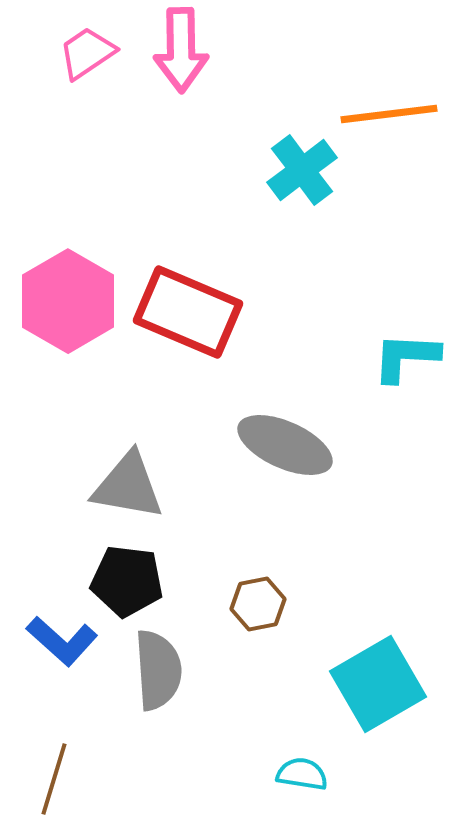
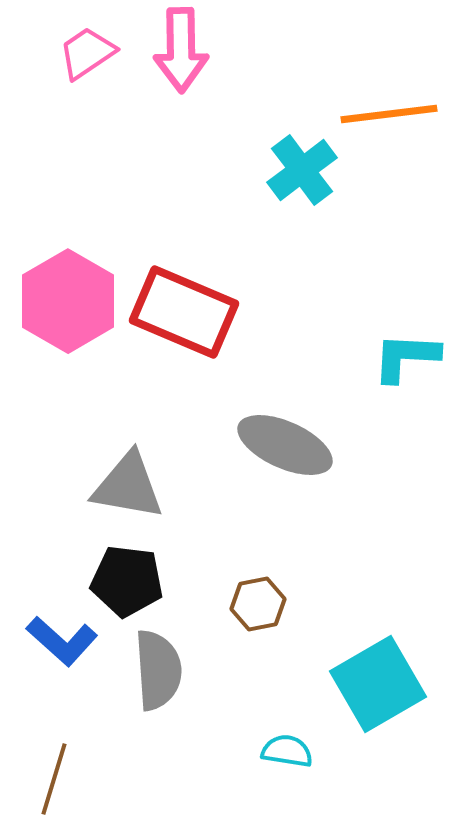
red rectangle: moved 4 px left
cyan semicircle: moved 15 px left, 23 px up
